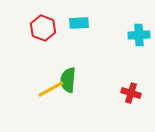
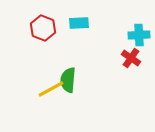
red cross: moved 35 px up; rotated 18 degrees clockwise
